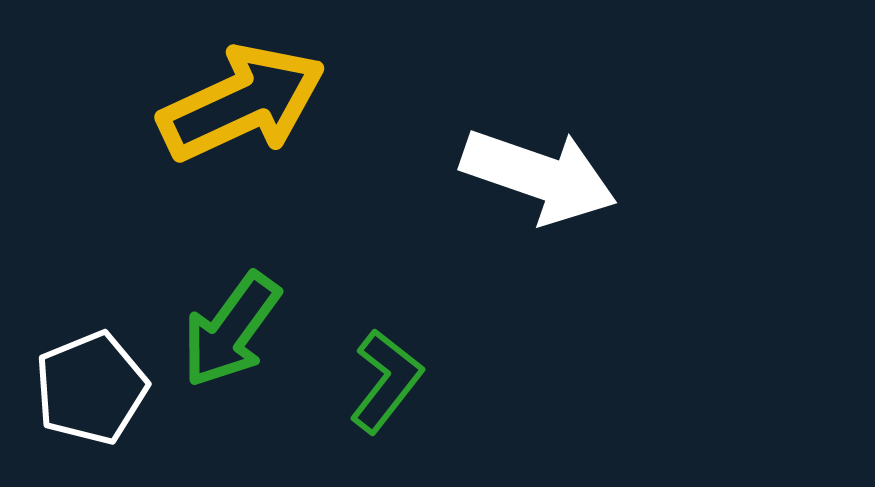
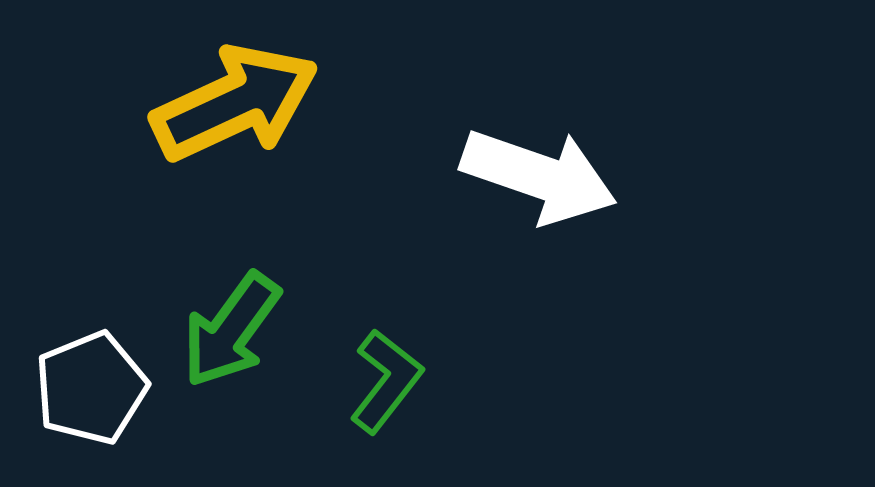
yellow arrow: moved 7 px left
